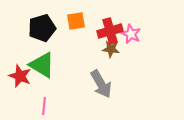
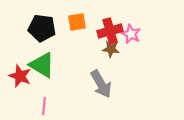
orange square: moved 1 px right, 1 px down
black pentagon: rotated 24 degrees clockwise
